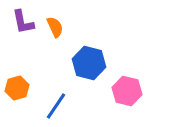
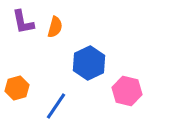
orange semicircle: rotated 40 degrees clockwise
blue hexagon: rotated 20 degrees clockwise
